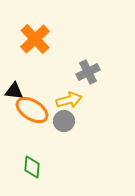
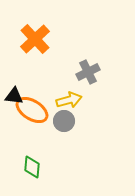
black triangle: moved 5 px down
